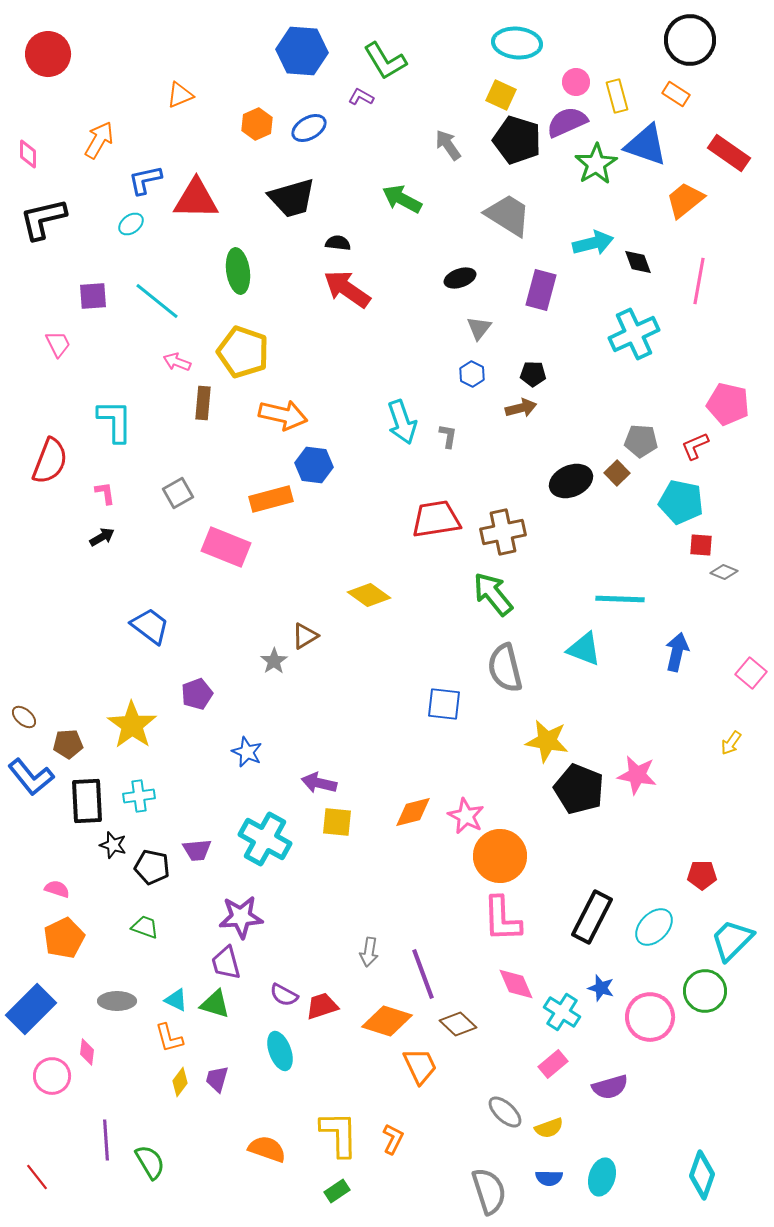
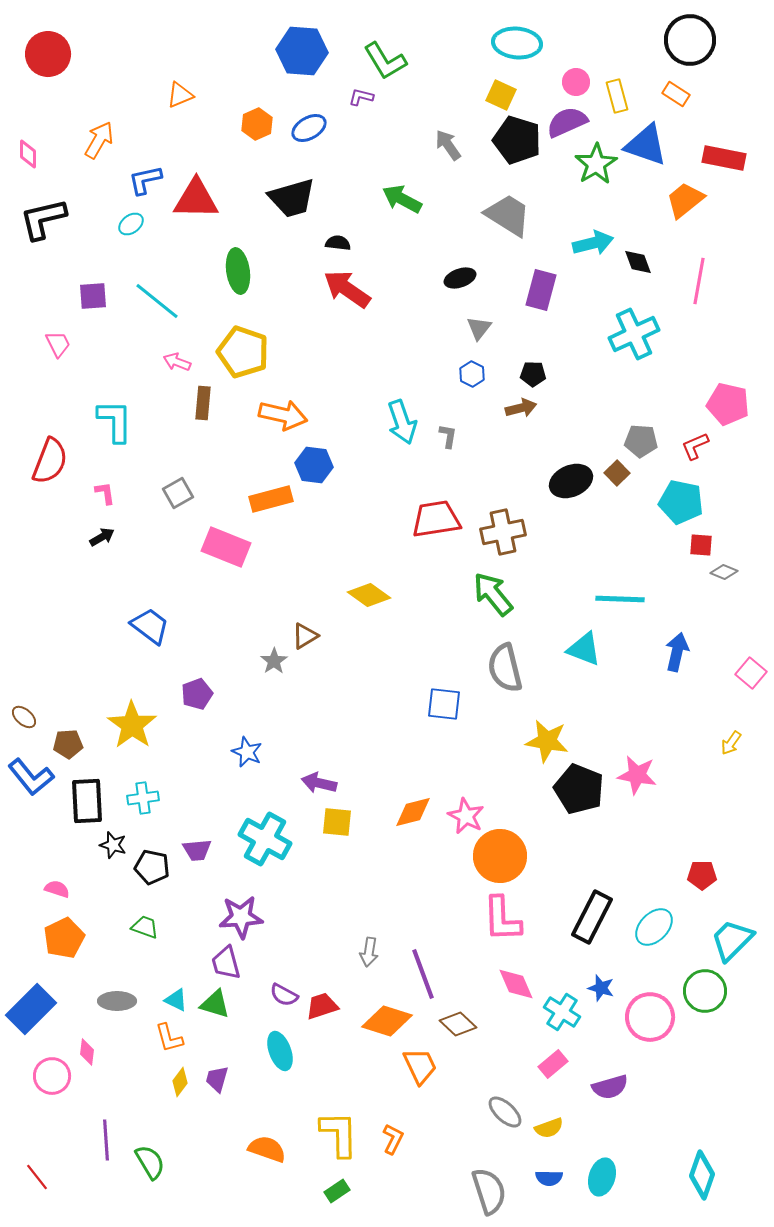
purple L-shape at (361, 97): rotated 15 degrees counterclockwise
red rectangle at (729, 153): moved 5 px left, 5 px down; rotated 24 degrees counterclockwise
cyan cross at (139, 796): moved 4 px right, 2 px down
